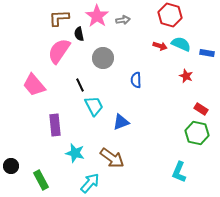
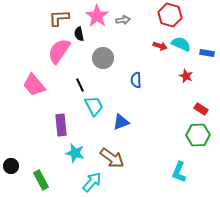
purple rectangle: moved 6 px right
green hexagon: moved 1 px right, 2 px down; rotated 15 degrees counterclockwise
cyan arrow: moved 2 px right, 1 px up
